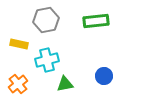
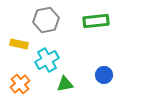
cyan cross: rotated 15 degrees counterclockwise
blue circle: moved 1 px up
orange cross: moved 2 px right
